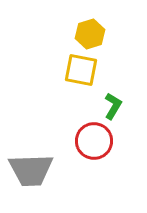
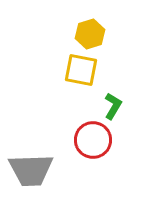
red circle: moved 1 px left, 1 px up
